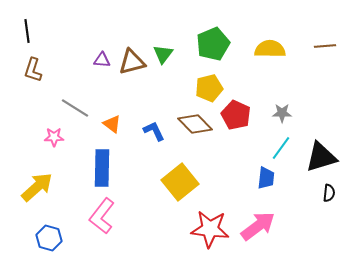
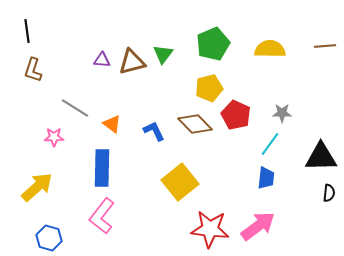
cyan line: moved 11 px left, 4 px up
black triangle: rotated 16 degrees clockwise
